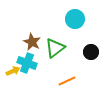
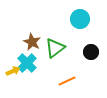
cyan circle: moved 5 px right
cyan cross: rotated 24 degrees clockwise
